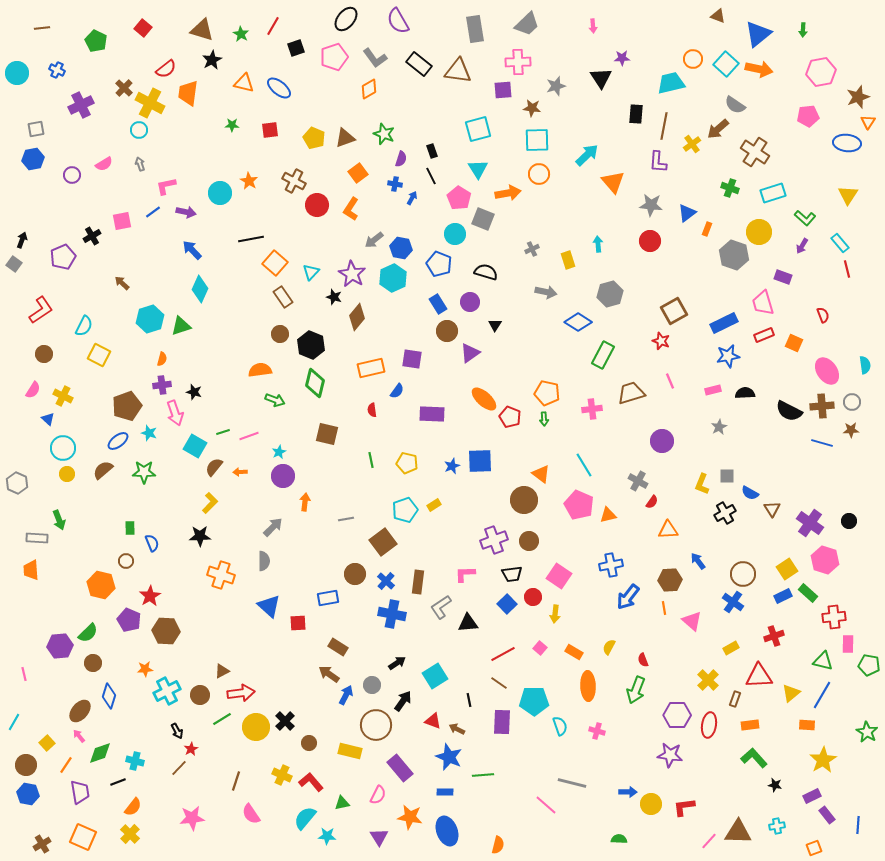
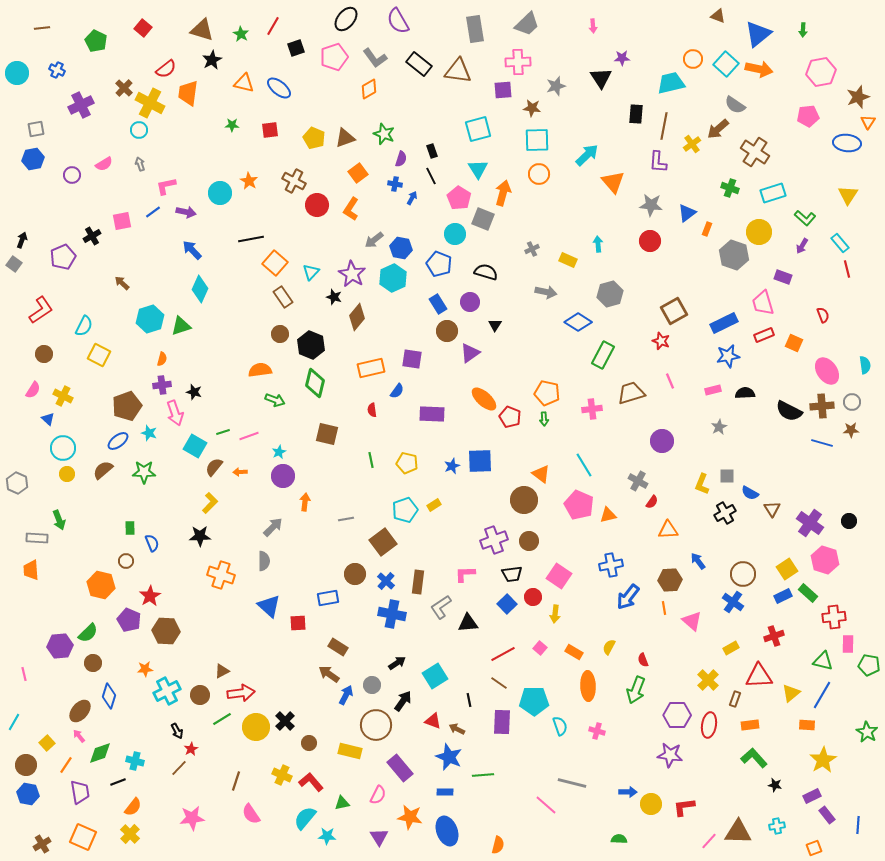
orange arrow at (508, 193): moved 5 px left; rotated 65 degrees counterclockwise
yellow rectangle at (568, 260): rotated 48 degrees counterclockwise
